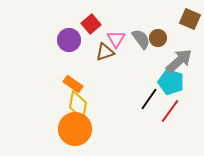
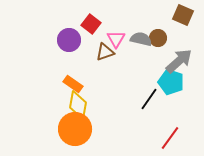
brown square: moved 7 px left, 4 px up
red square: rotated 12 degrees counterclockwise
gray semicircle: rotated 40 degrees counterclockwise
red line: moved 27 px down
